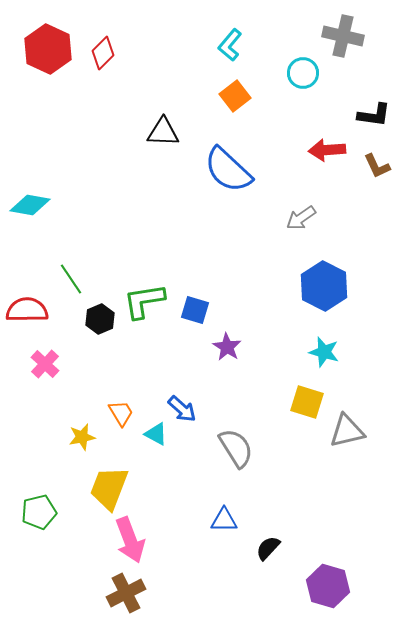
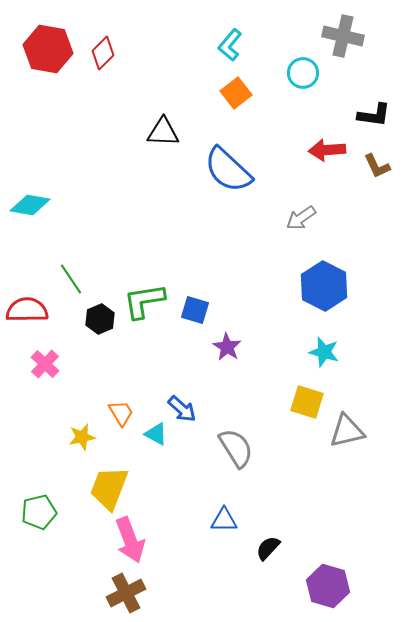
red hexagon: rotated 15 degrees counterclockwise
orange square: moved 1 px right, 3 px up
